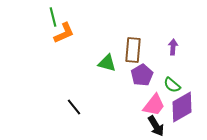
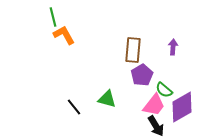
orange L-shape: moved 2 px down; rotated 95 degrees counterclockwise
green triangle: moved 36 px down
green semicircle: moved 8 px left, 5 px down
